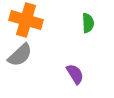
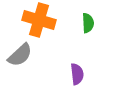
orange cross: moved 13 px right
purple semicircle: moved 2 px right; rotated 25 degrees clockwise
